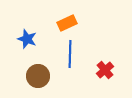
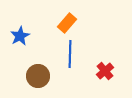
orange rectangle: rotated 24 degrees counterclockwise
blue star: moved 7 px left, 3 px up; rotated 24 degrees clockwise
red cross: moved 1 px down
